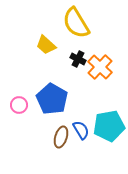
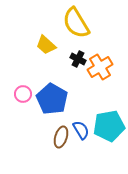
orange cross: rotated 15 degrees clockwise
pink circle: moved 4 px right, 11 px up
